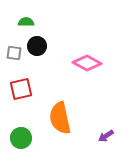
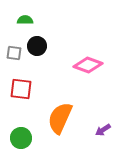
green semicircle: moved 1 px left, 2 px up
pink diamond: moved 1 px right, 2 px down; rotated 8 degrees counterclockwise
red square: rotated 20 degrees clockwise
orange semicircle: rotated 36 degrees clockwise
purple arrow: moved 3 px left, 6 px up
